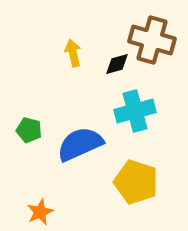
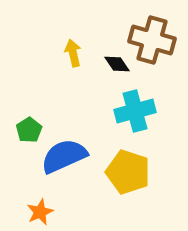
black diamond: rotated 72 degrees clockwise
green pentagon: rotated 25 degrees clockwise
blue semicircle: moved 16 px left, 12 px down
yellow pentagon: moved 8 px left, 10 px up
